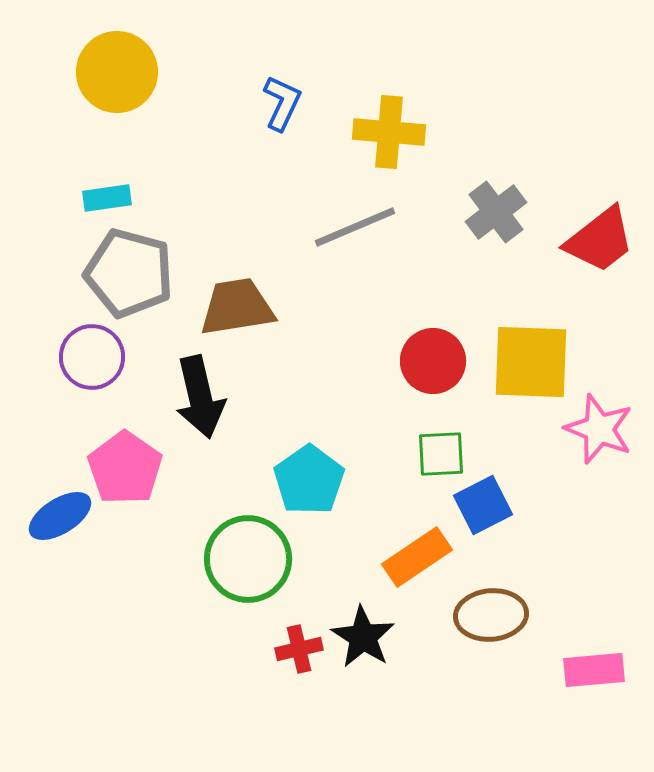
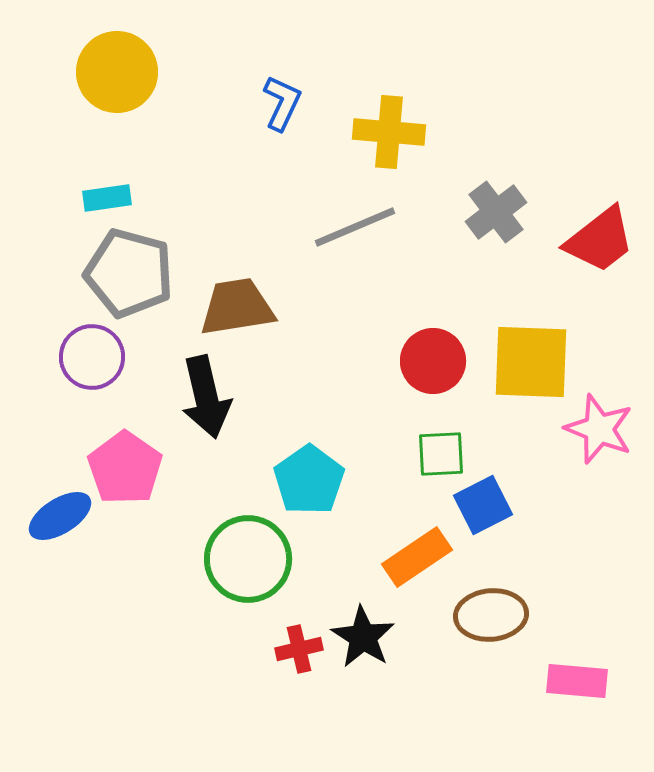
black arrow: moved 6 px right
pink rectangle: moved 17 px left, 11 px down; rotated 10 degrees clockwise
